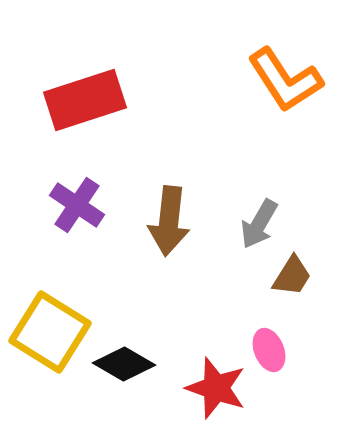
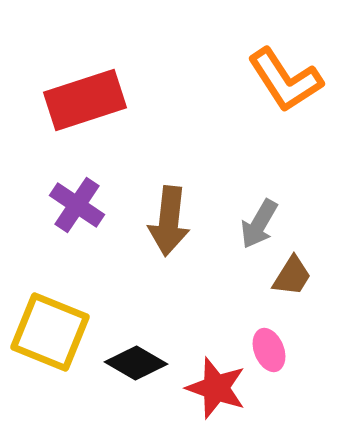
yellow square: rotated 10 degrees counterclockwise
black diamond: moved 12 px right, 1 px up
